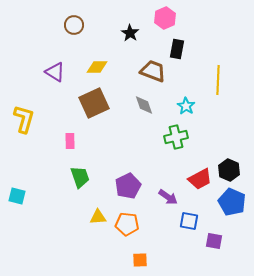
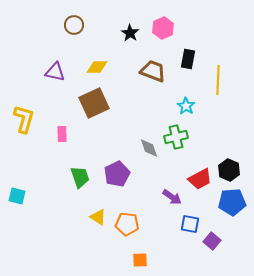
pink hexagon: moved 2 px left, 10 px down
black rectangle: moved 11 px right, 10 px down
purple triangle: rotated 20 degrees counterclockwise
gray diamond: moved 5 px right, 43 px down
pink rectangle: moved 8 px left, 7 px up
purple pentagon: moved 11 px left, 12 px up
purple arrow: moved 4 px right
blue pentagon: rotated 28 degrees counterclockwise
yellow triangle: rotated 36 degrees clockwise
blue square: moved 1 px right, 3 px down
purple square: moved 2 px left; rotated 30 degrees clockwise
